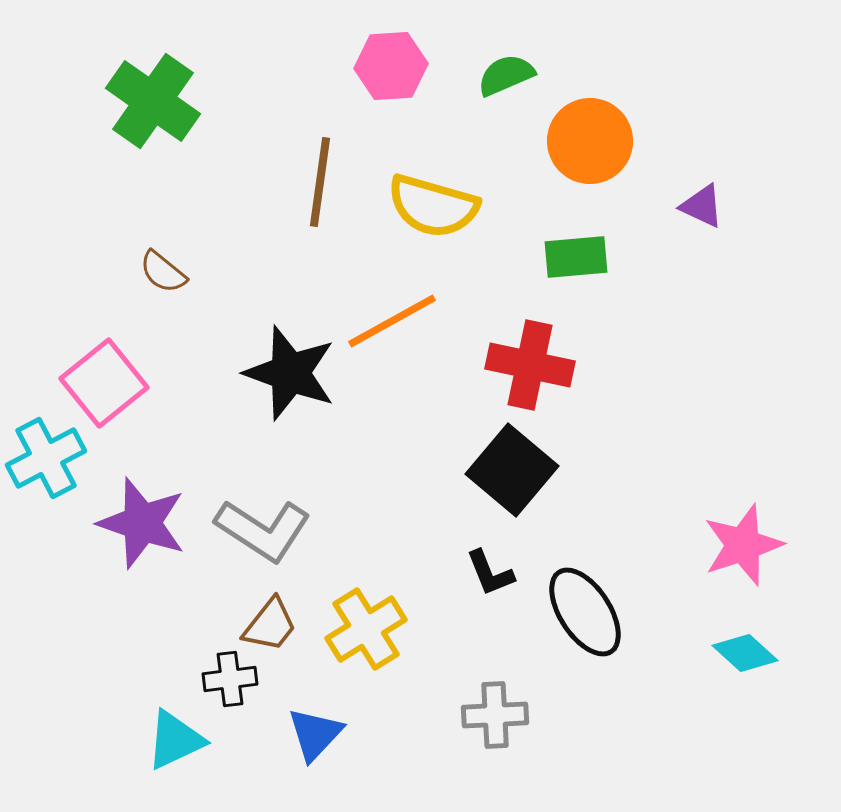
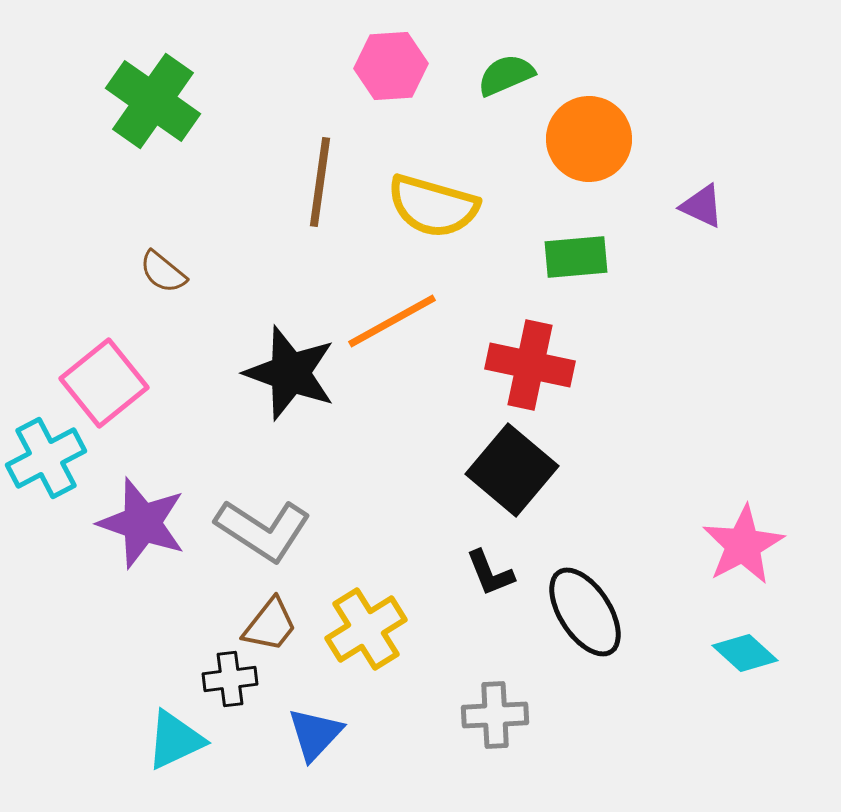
orange circle: moved 1 px left, 2 px up
pink star: rotated 10 degrees counterclockwise
